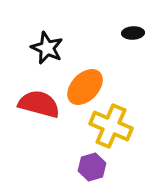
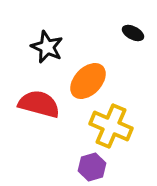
black ellipse: rotated 30 degrees clockwise
black star: moved 1 px up
orange ellipse: moved 3 px right, 6 px up
